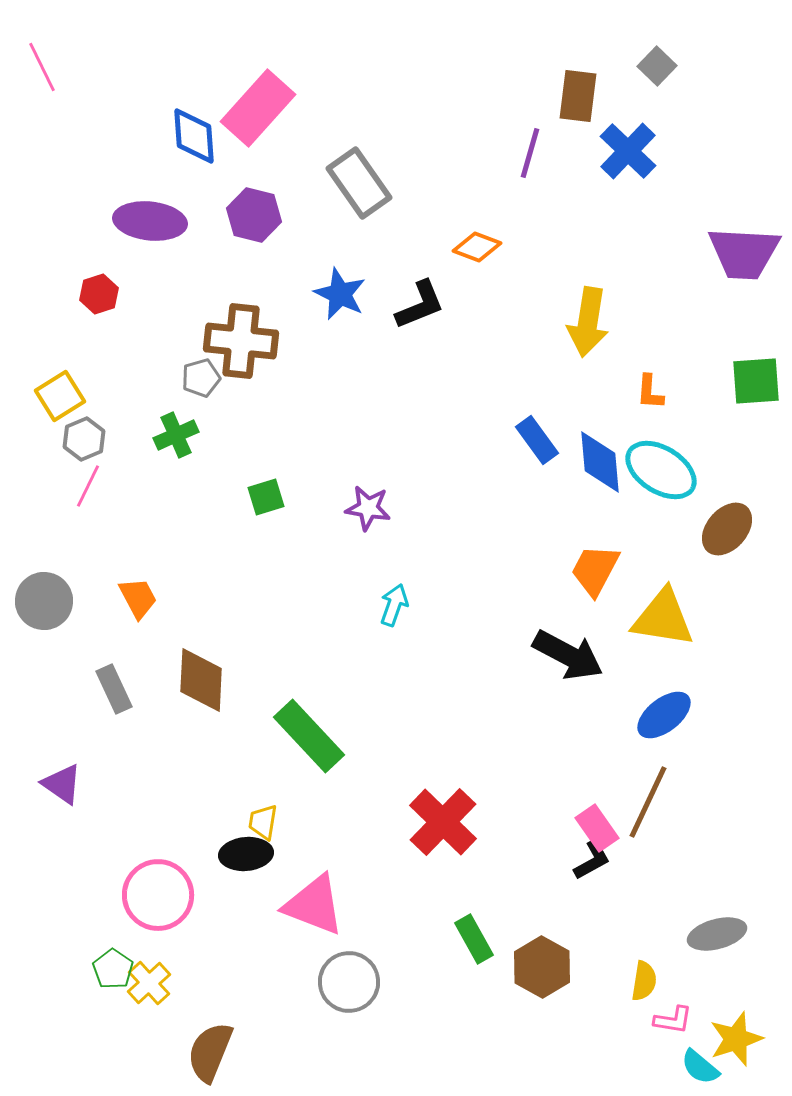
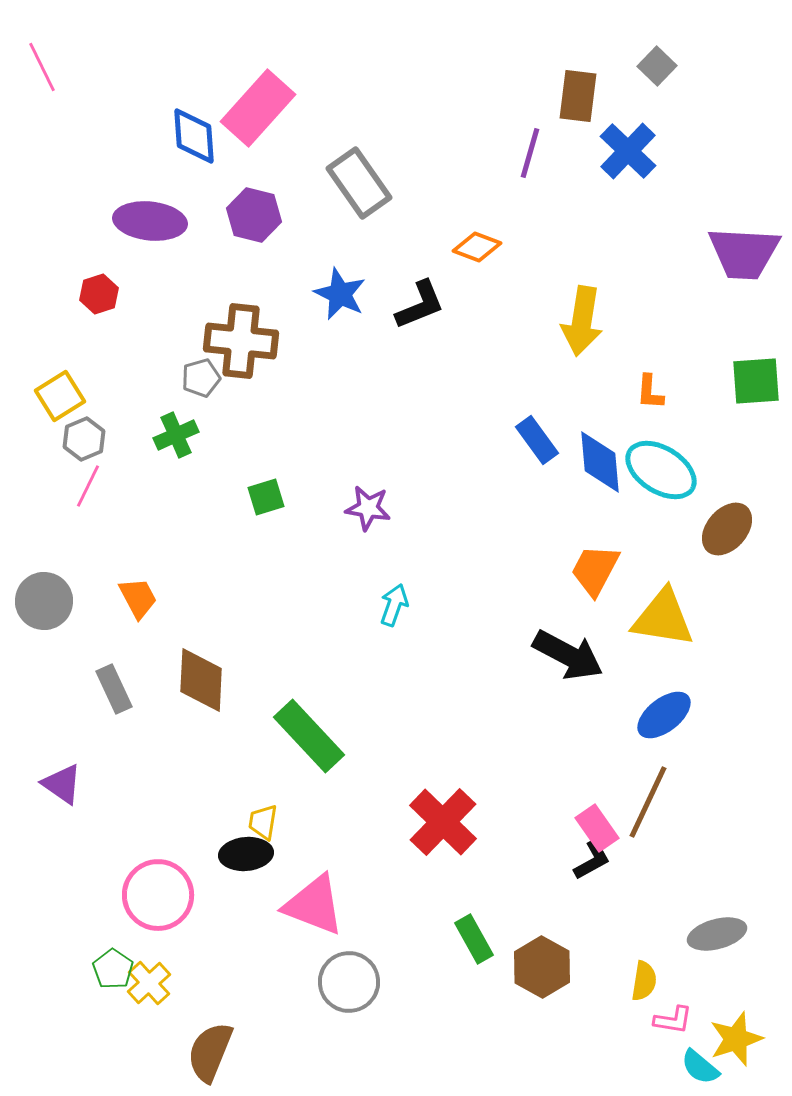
yellow arrow at (588, 322): moved 6 px left, 1 px up
